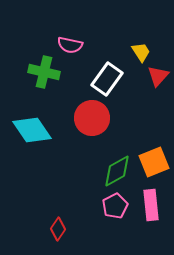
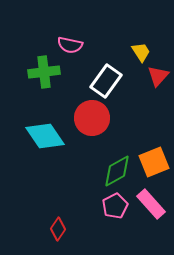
green cross: rotated 20 degrees counterclockwise
white rectangle: moved 1 px left, 2 px down
cyan diamond: moved 13 px right, 6 px down
pink rectangle: moved 1 px up; rotated 36 degrees counterclockwise
